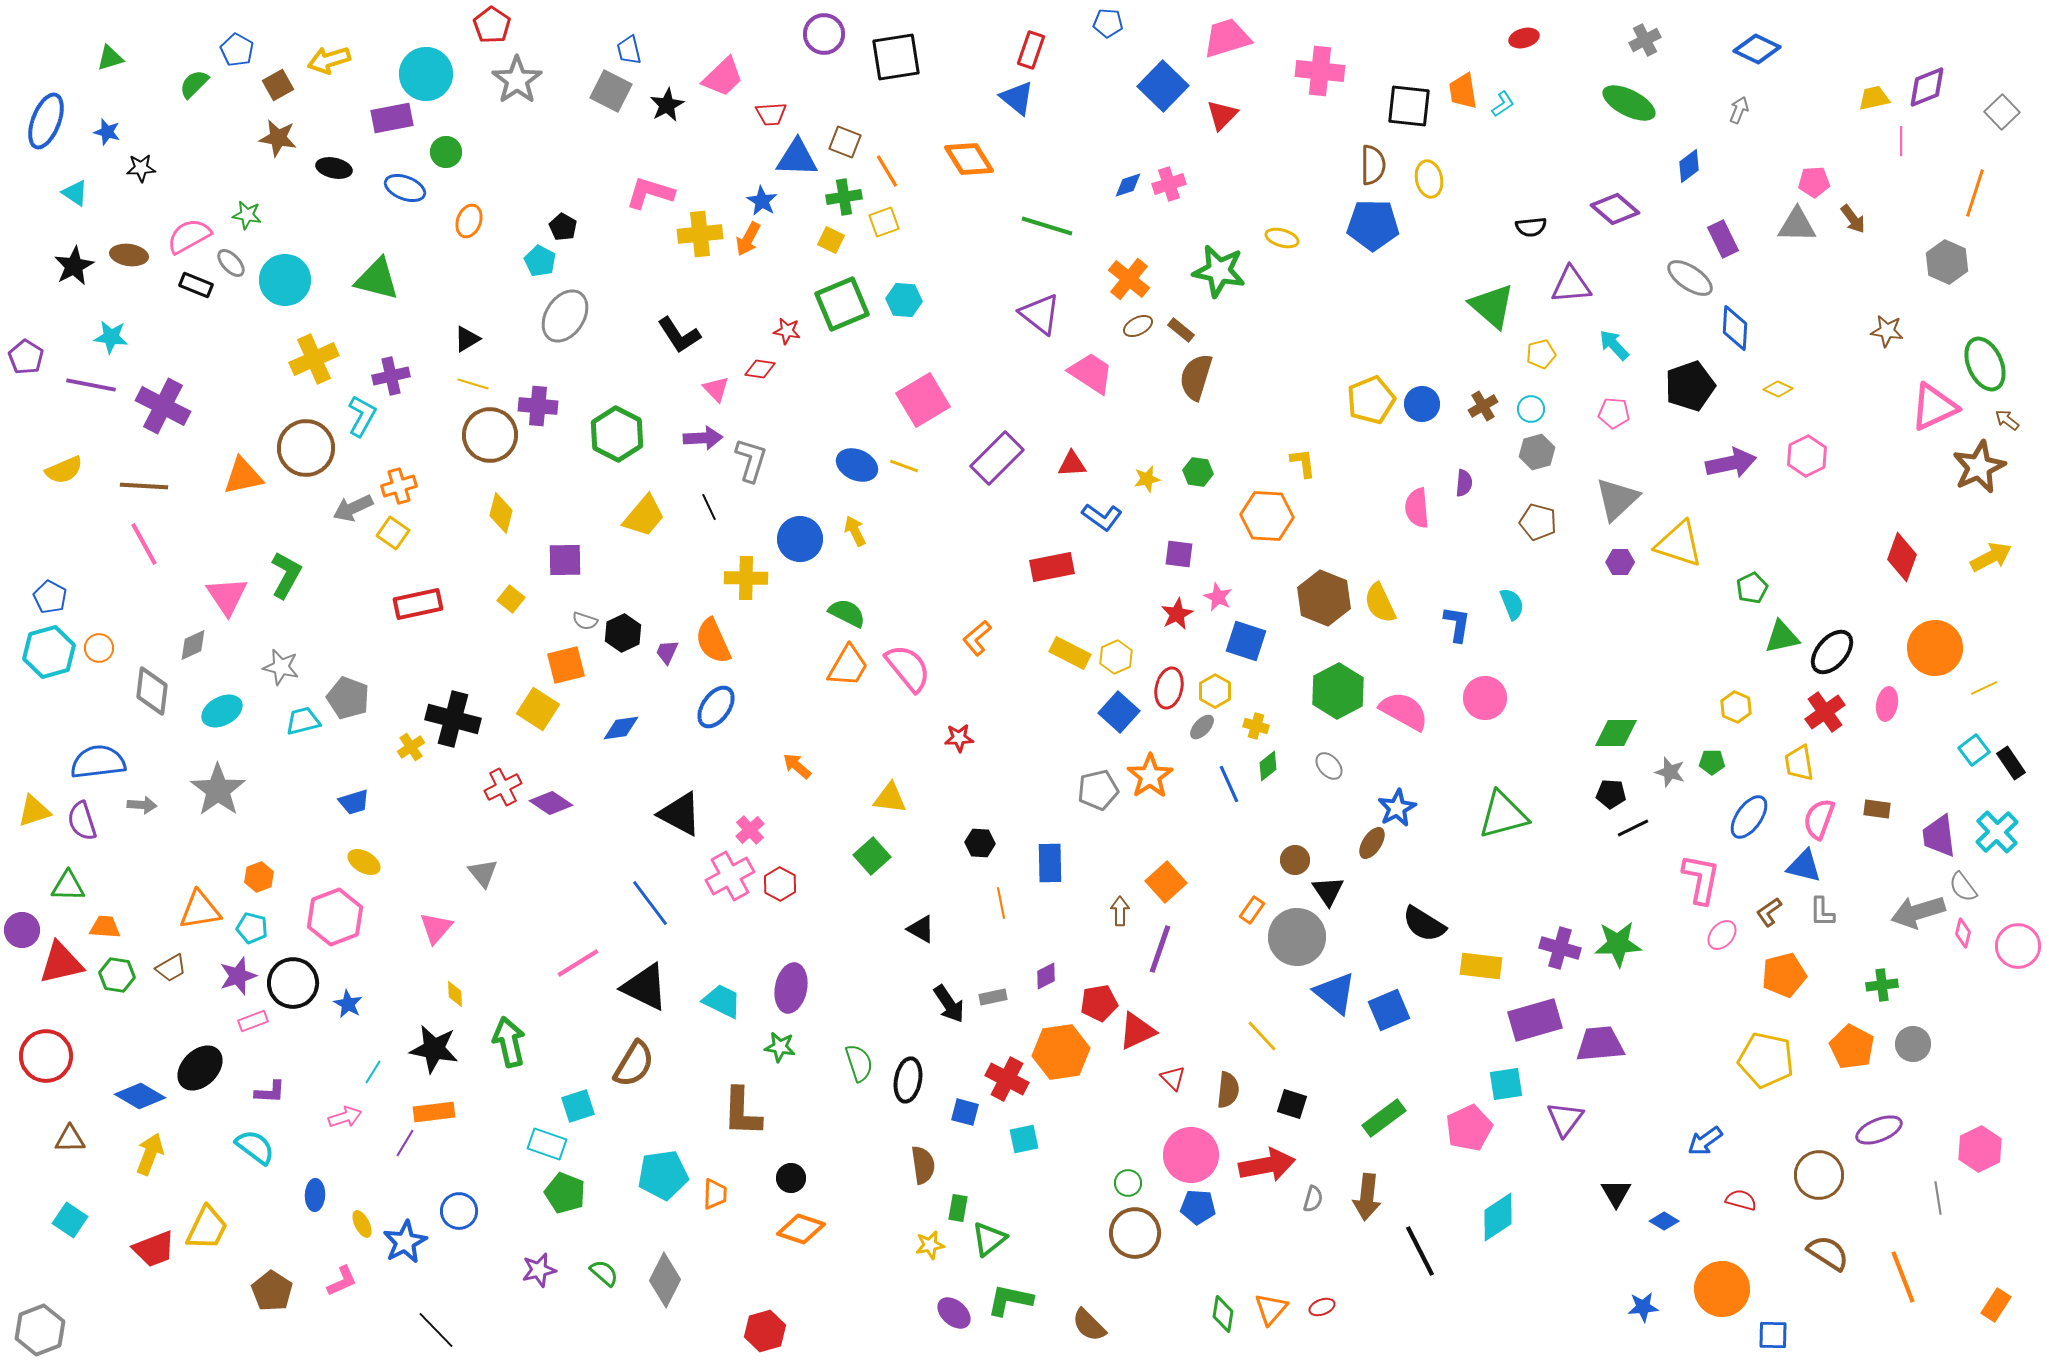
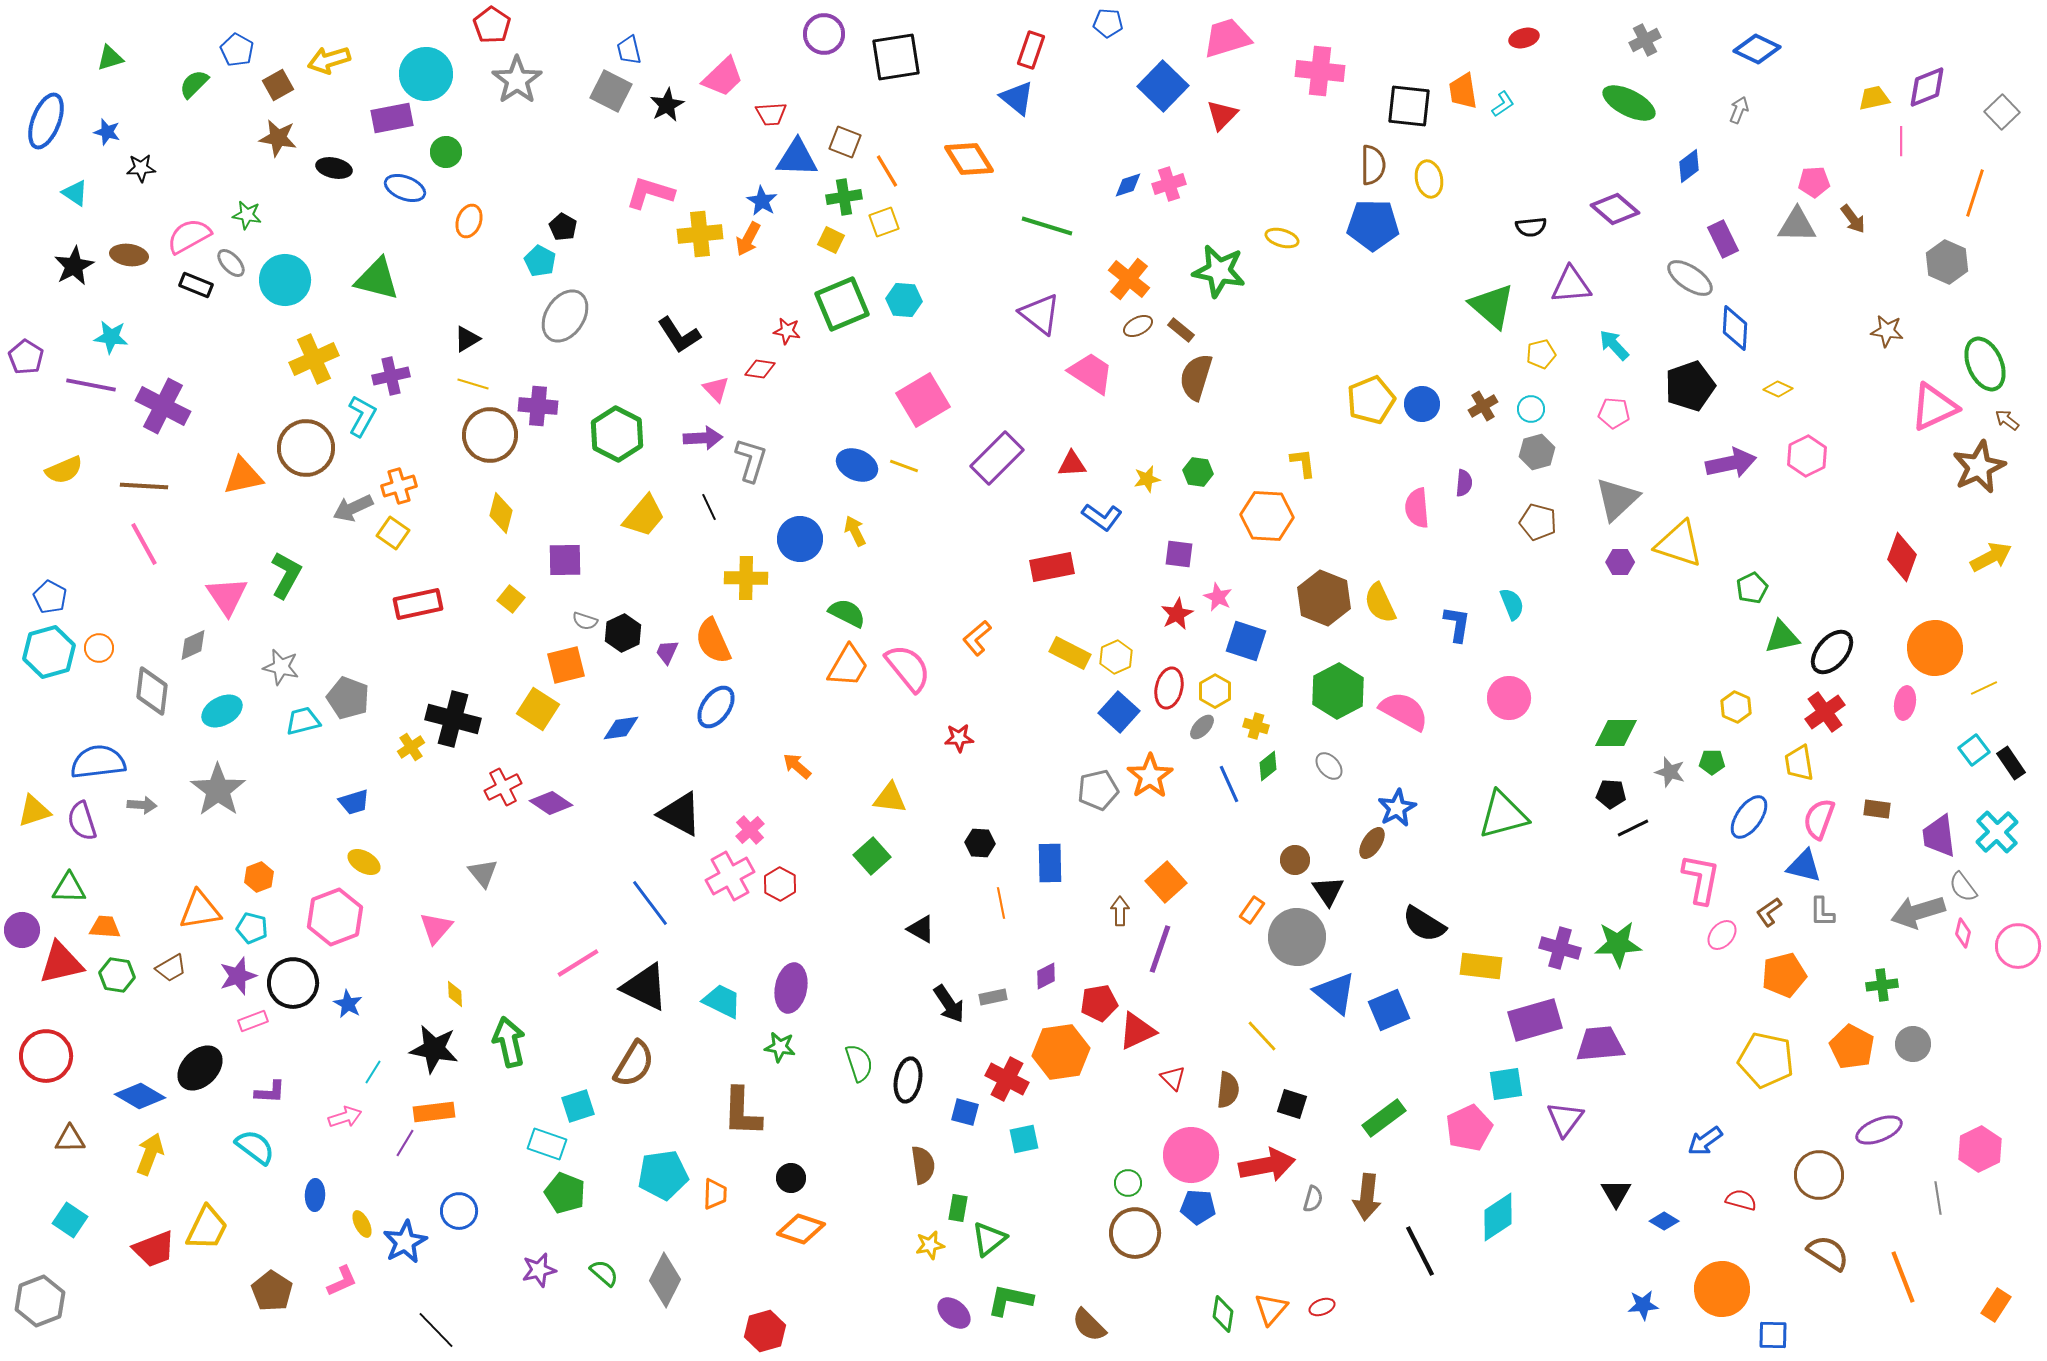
pink circle at (1485, 698): moved 24 px right
pink ellipse at (1887, 704): moved 18 px right, 1 px up
green triangle at (68, 886): moved 1 px right, 2 px down
blue star at (1643, 1307): moved 2 px up
gray hexagon at (40, 1330): moved 29 px up
